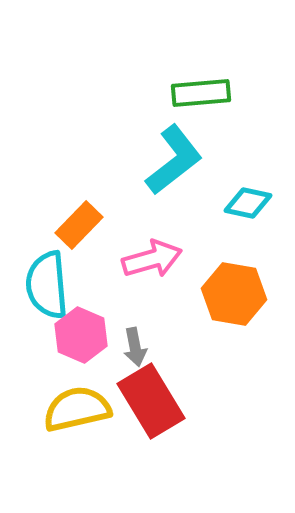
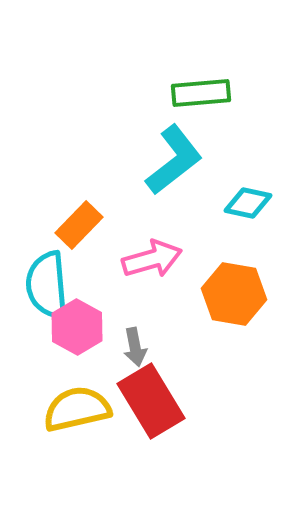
pink hexagon: moved 4 px left, 8 px up; rotated 6 degrees clockwise
